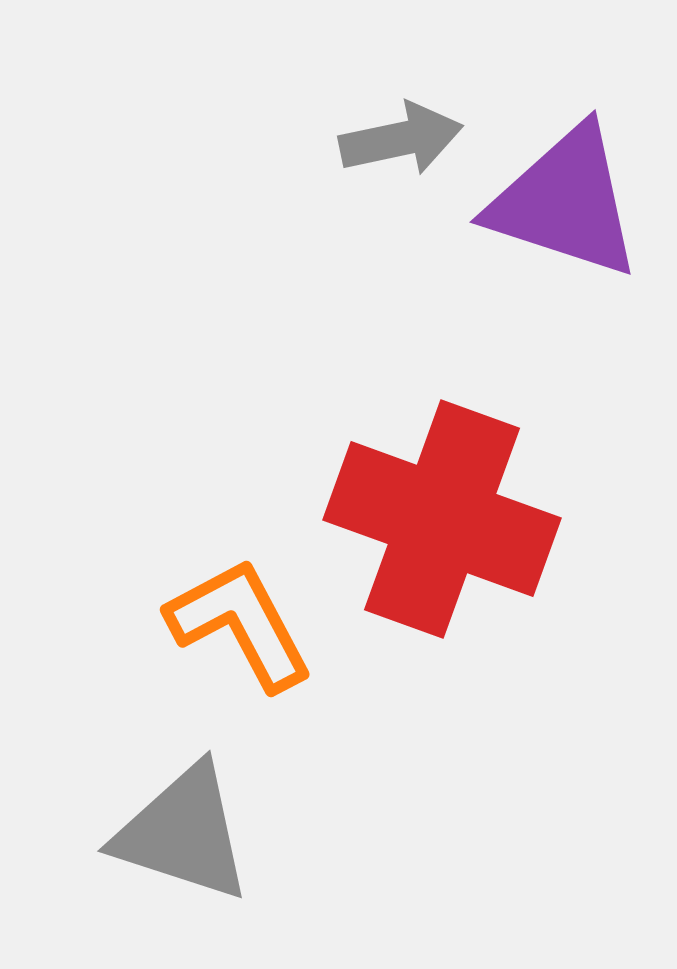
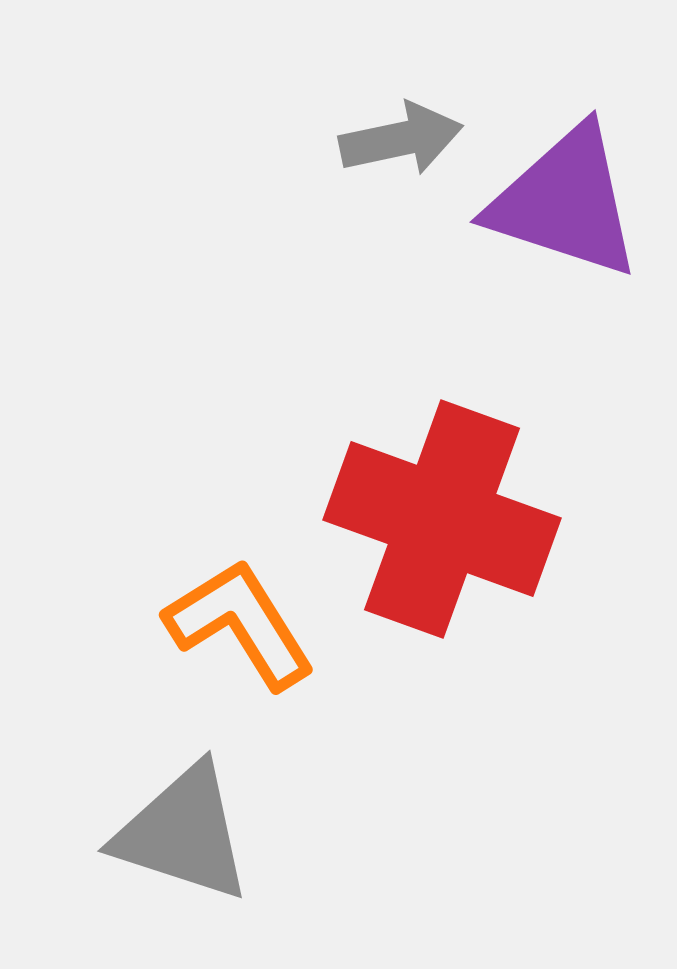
orange L-shape: rotated 4 degrees counterclockwise
